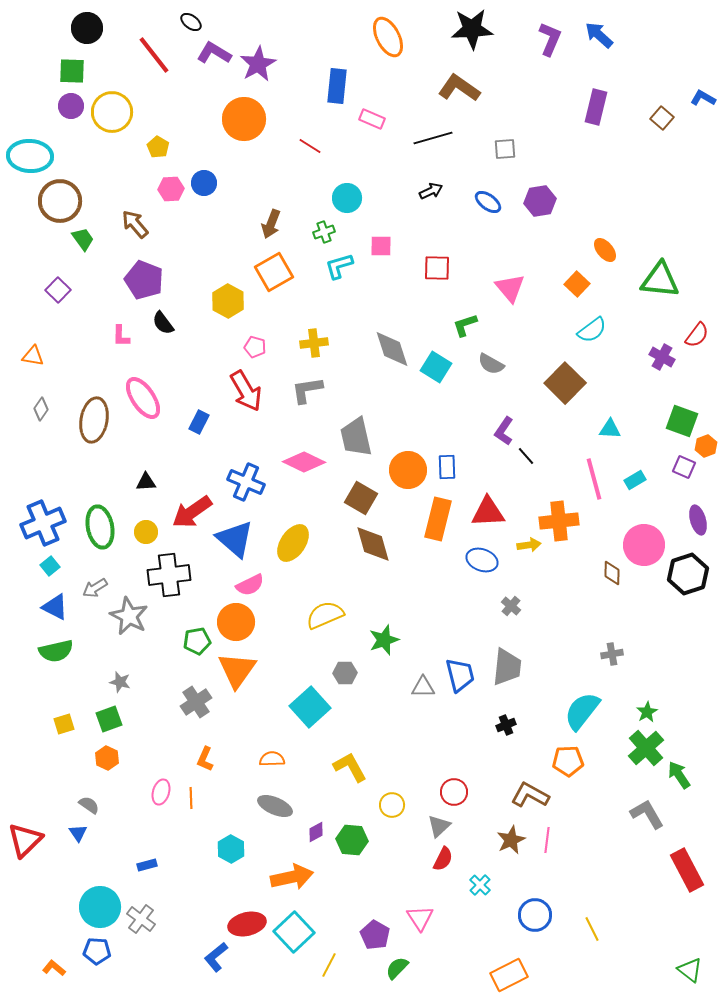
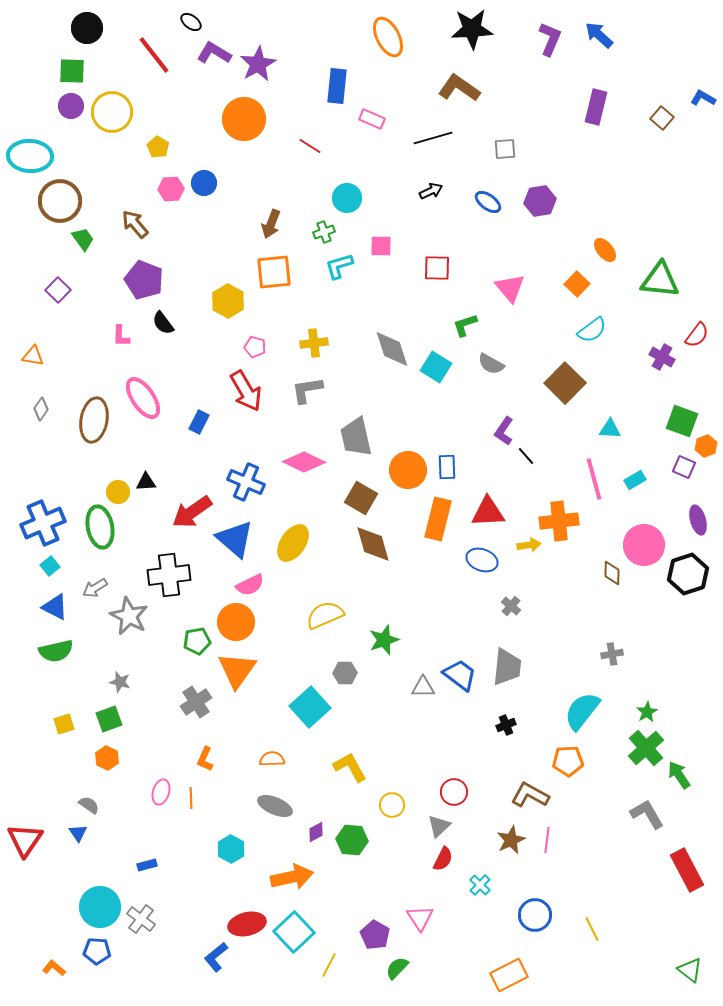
orange square at (274, 272): rotated 24 degrees clockwise
yellow circle at (146, 532): moved 28 px left, 40 px up
blue trapezoid at (460, 675): rotated 39 degrees counterclockwise
red triangle at (25, 840): rotated 12 degrees counterclockwise
